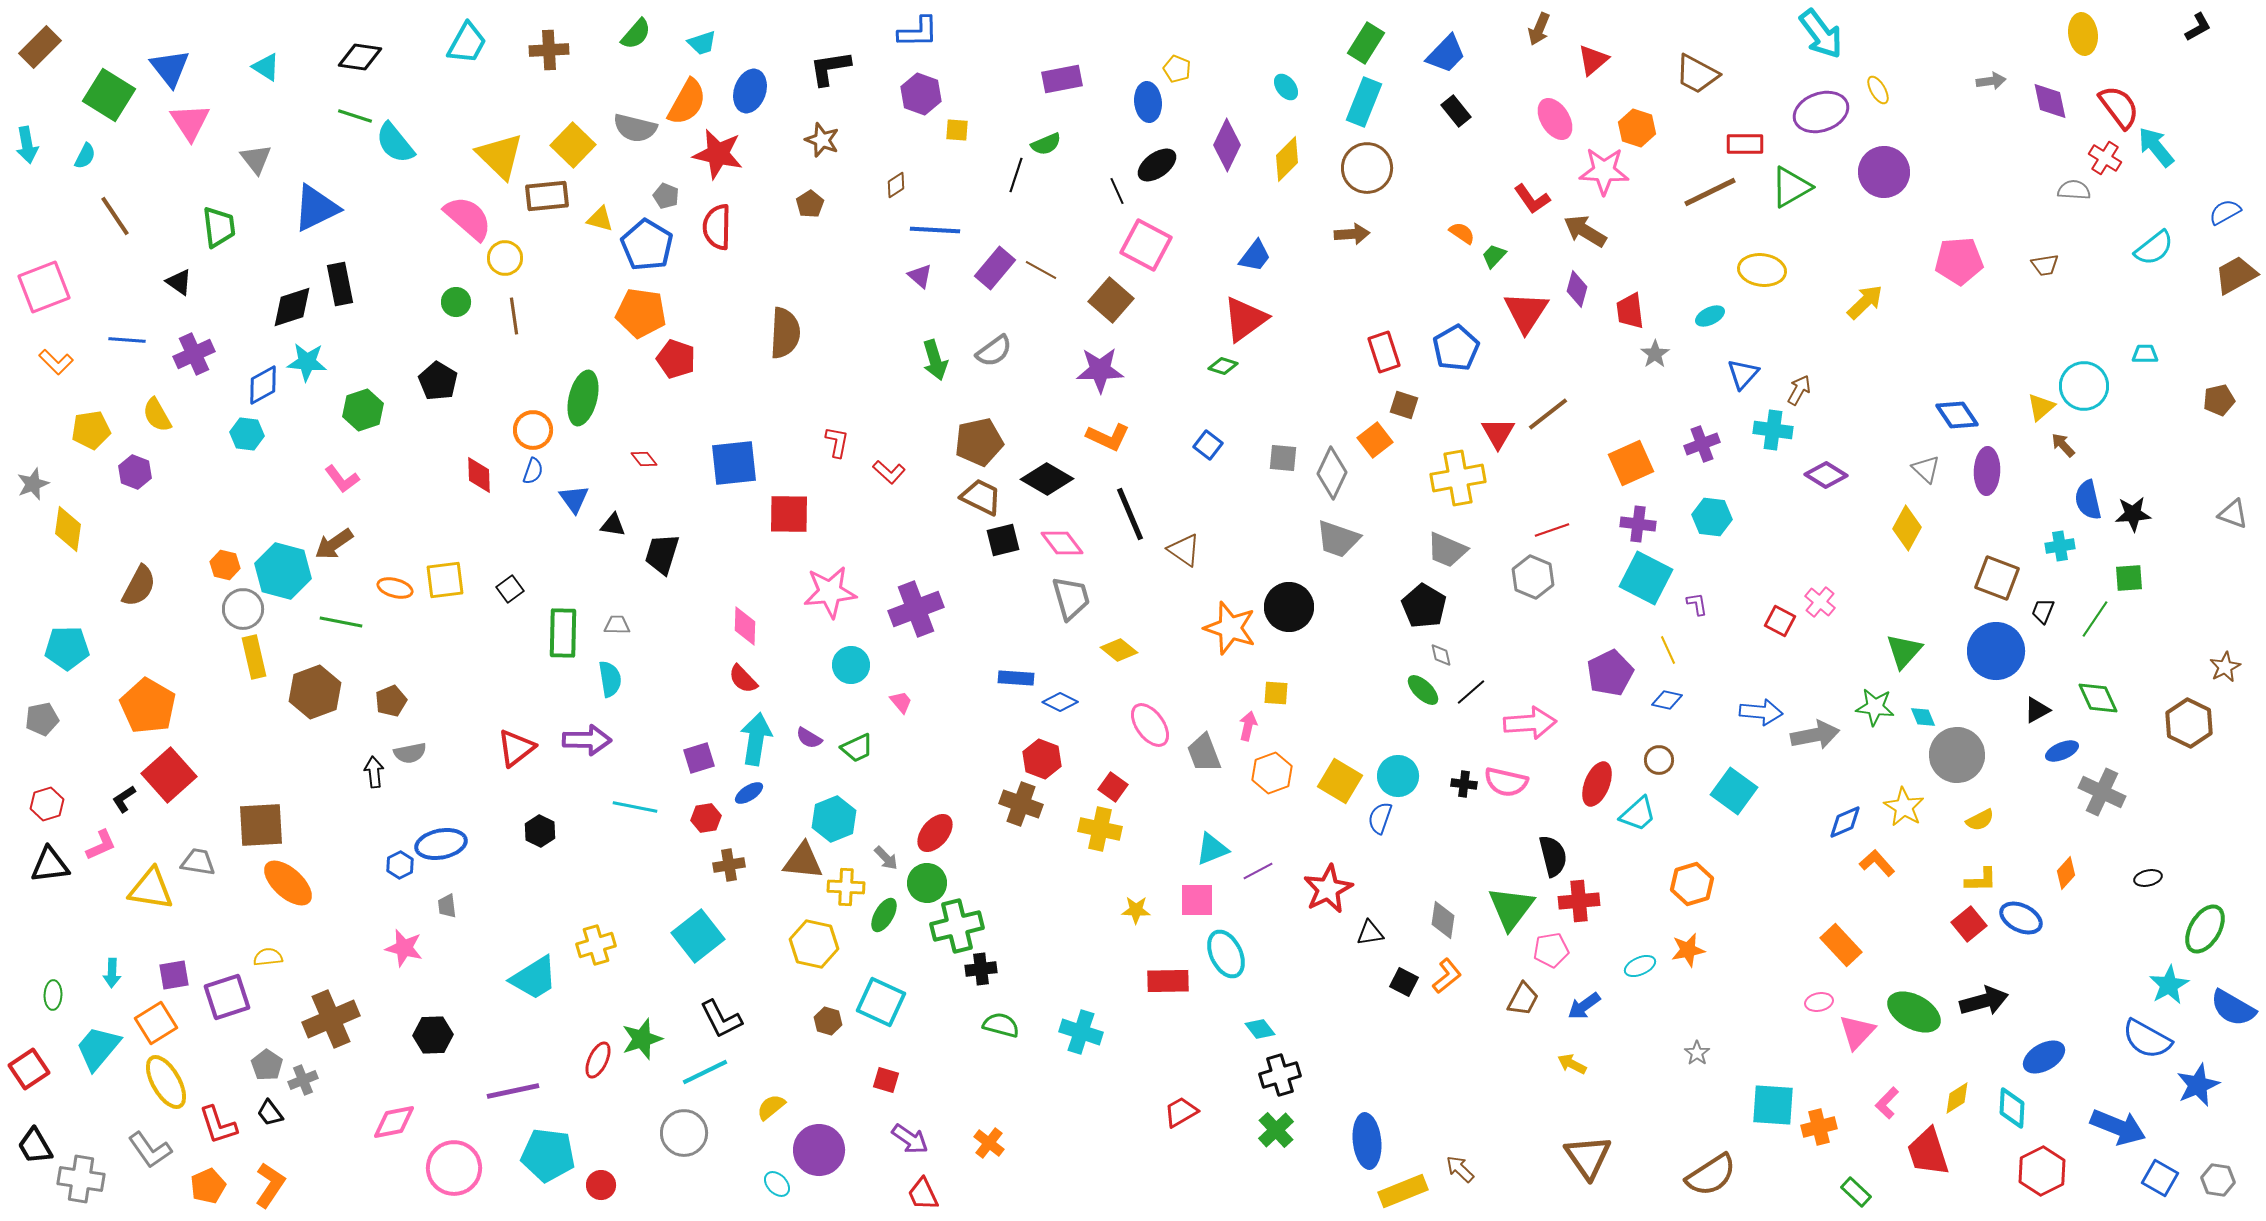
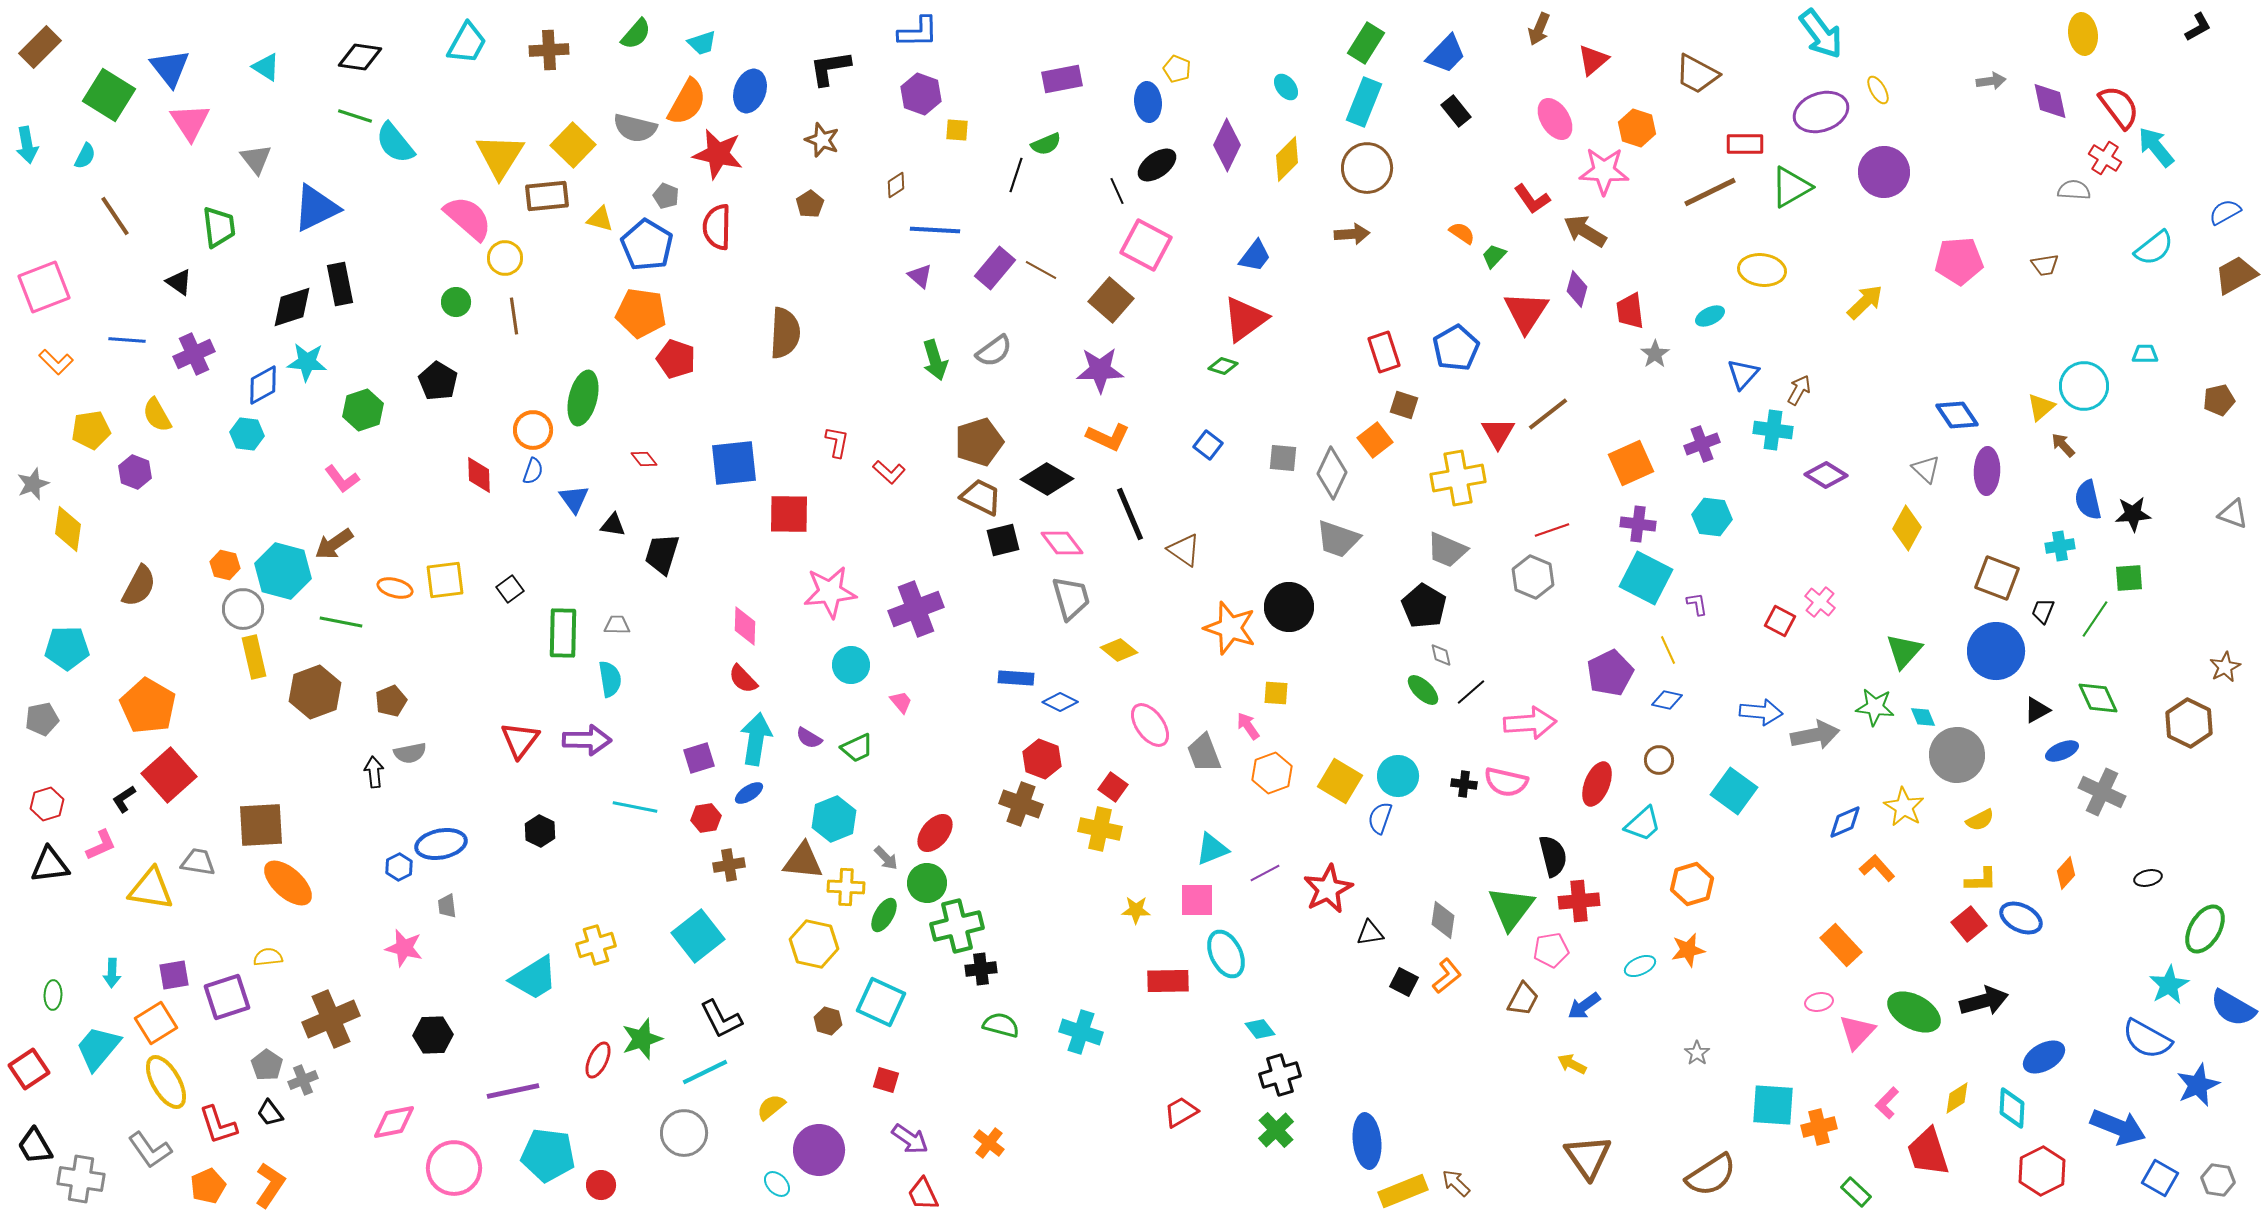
yellow triangle at (500, 156): rotated 18 degrees clockwise
brown pentagon at (979, 442): rotated 6 degrees counterclockwise
pink arrow at (1248, 726): rotated 48 degrees counterclockwise
red triangle at (516, 748): moved 4 px right, 8 px up; rotated 15 degrees counterclockwise
cyan trapezoid at (1638, 814): moved 5 px right, 10 px down
orange L-shape at (1877, 863): moved 5 px down
blue hexagon at (400, 865): moved 1 px left, 2 px down
purple line at (1258, 871): moved 7 px right, 2 px down
brown arrow at (1460, 1169): moved 4 px left, 14 px down
